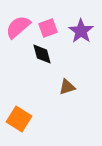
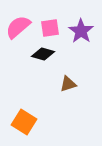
pink square: moved 2 px right; rotated 12 degrees clockwise
black diamond: moved 1 px right; rotated 60 degrees counterclockwise
brown triangle: moved 1 px right, 3 px up
orange square: moved 5 px right, 3 px down
